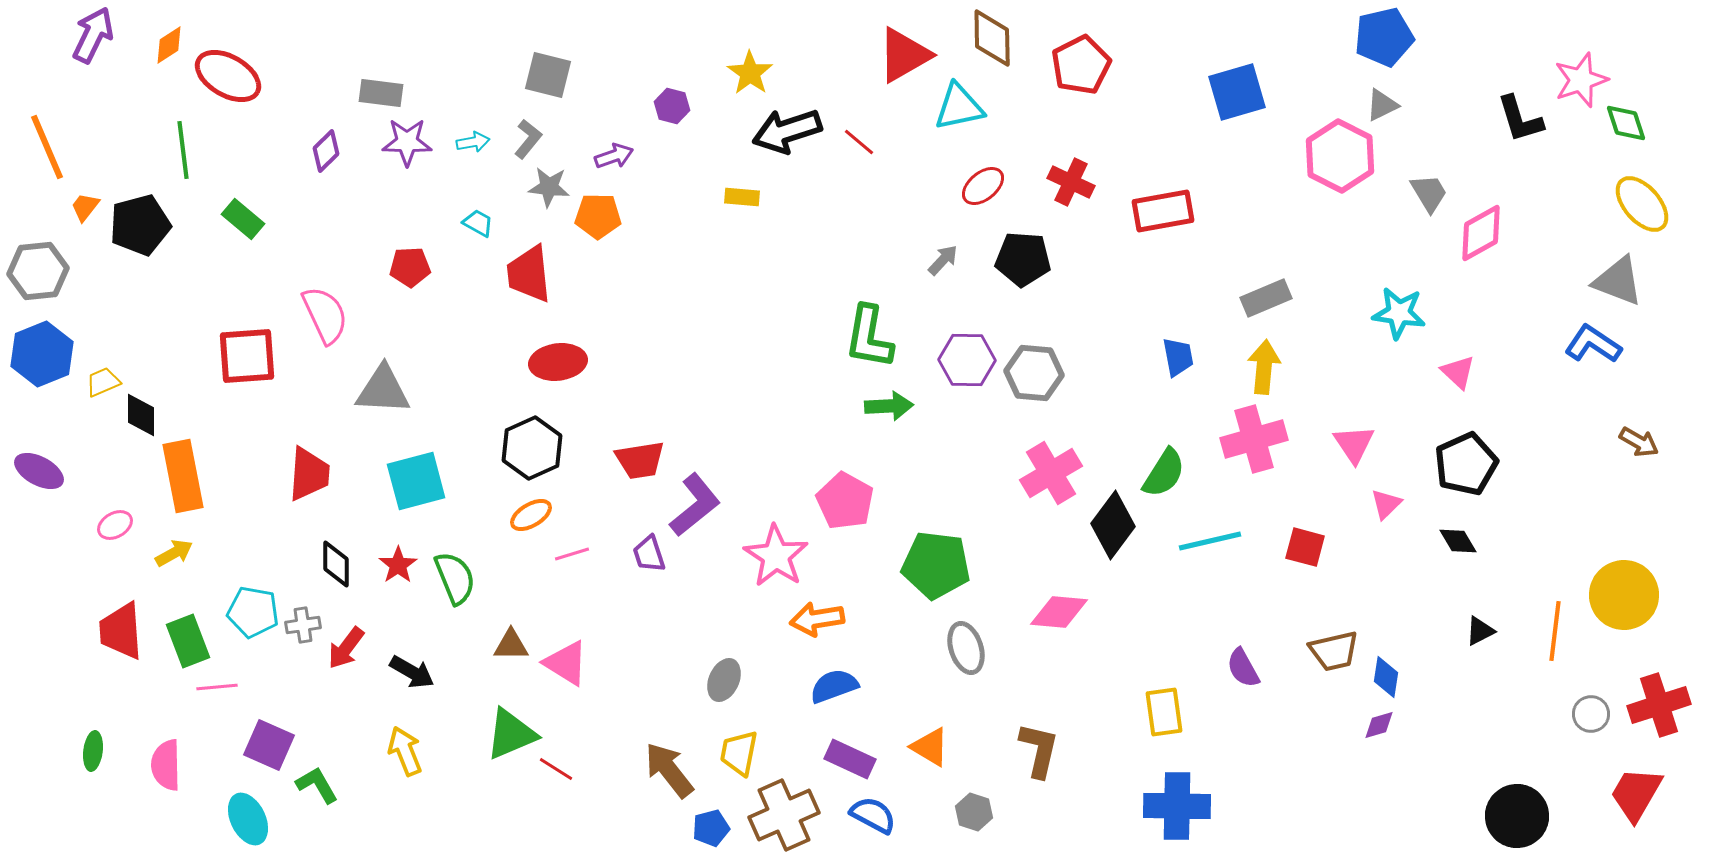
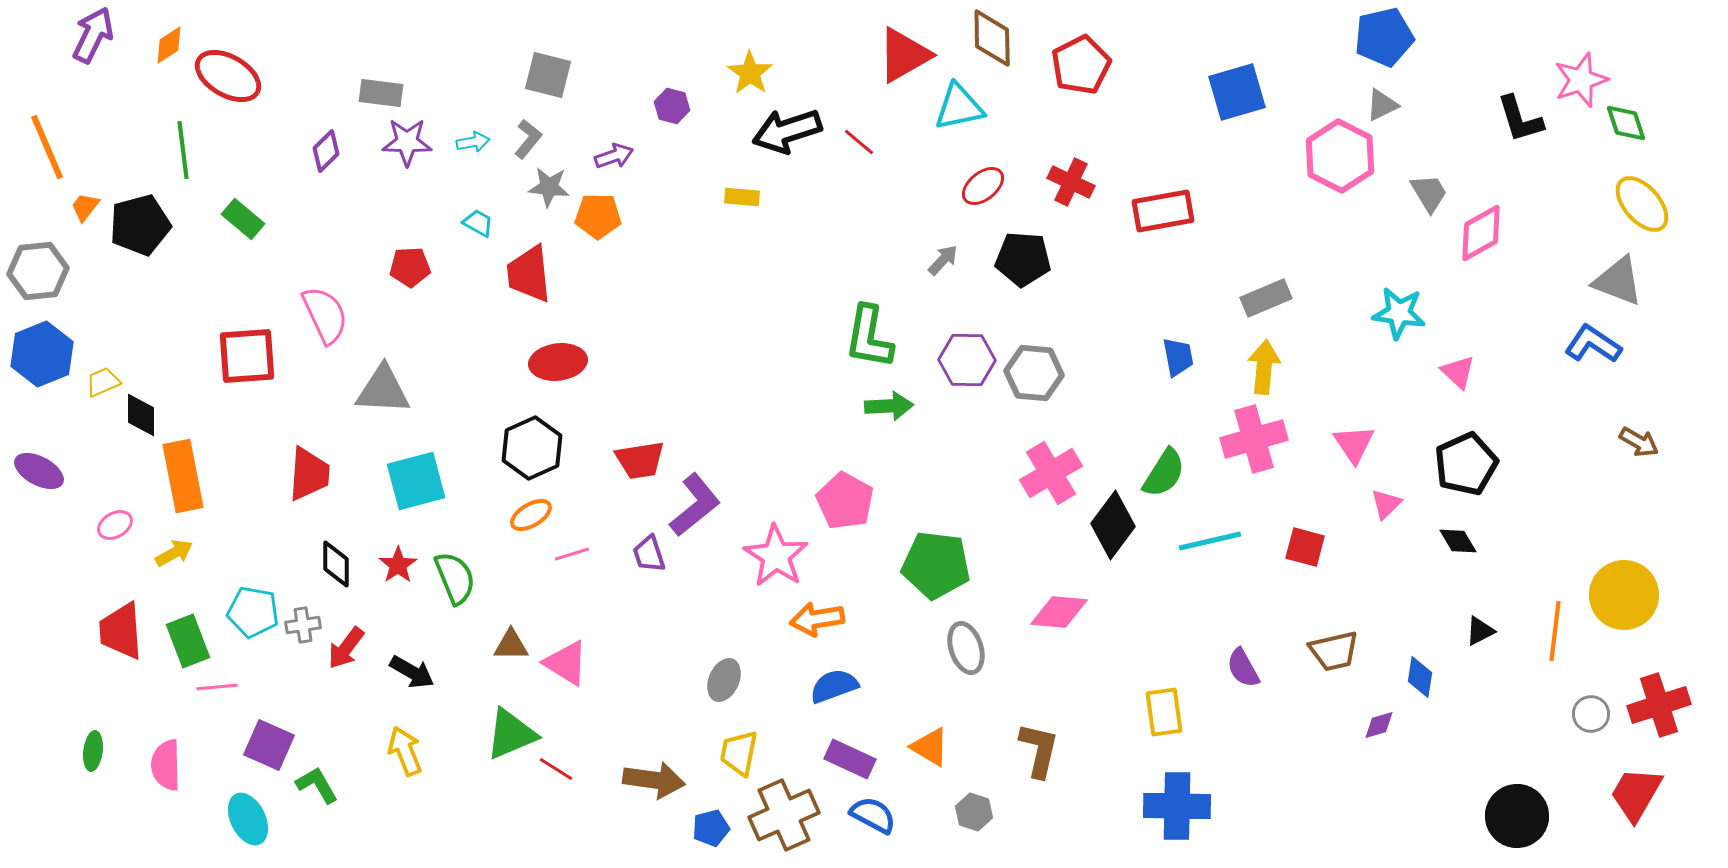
blue diamond at (1386, 677): moved 34 px right
brown arrow at (669, 770): moved 15 px left, 10 px down; rotated 136 degrees clockwise
